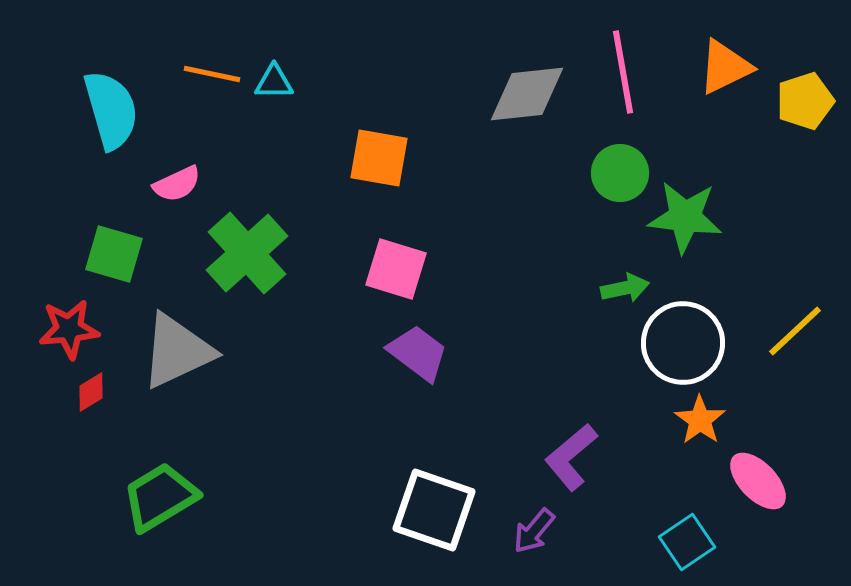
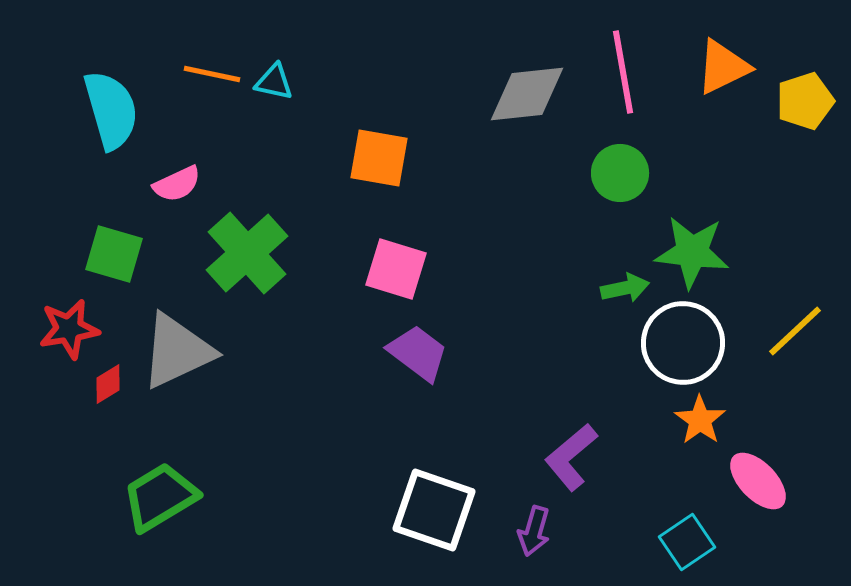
orange triangle: moved 2 px left
cyan triangle: rotated 12 degrees clockwise
green star: moved 7 px right, 35 px down
red star: rotated 4 degrees counterclockwise
red diamond: moved 17 px right, 8 px up
purple arrow: rotated 24 degrees counterclockwise
